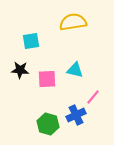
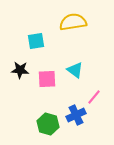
cyan square: moved 5 px right
cyan triangle: rotated 24 degrees clockwise
pink line: moved 1 px right
